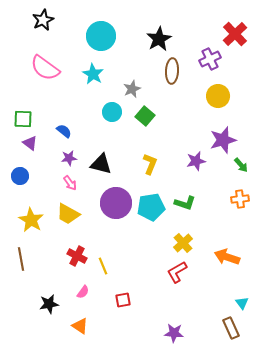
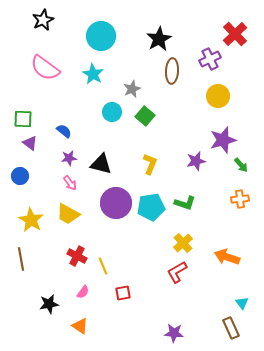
red square at (123, 300): moved 7 px up
